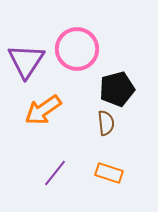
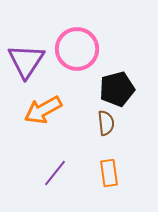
orange arrow: rotated 6 degrees clockwise
orange rectangle: rotated 64 degrees clockwise
